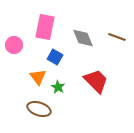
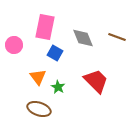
blue square: moved 4 px up
